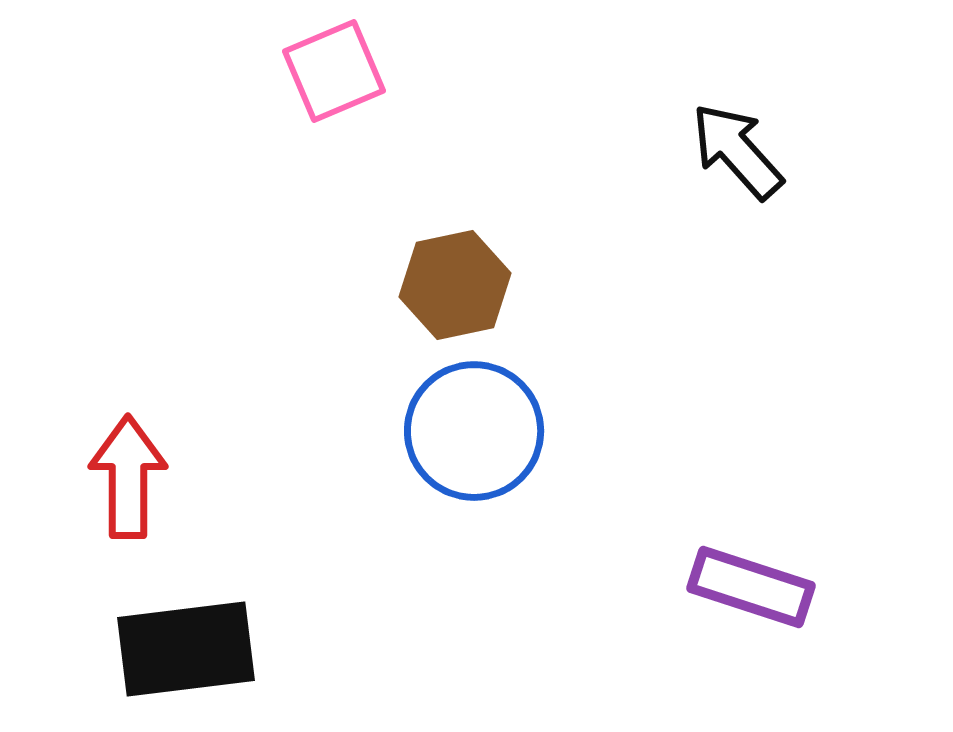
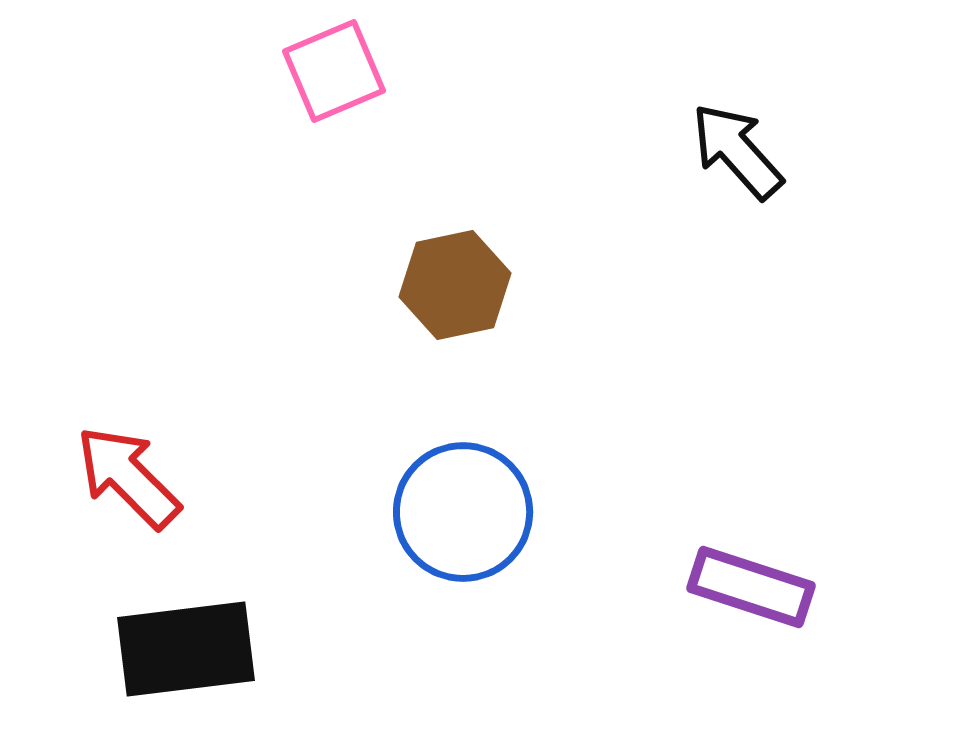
blue circle: moved 11 px left, 81 px down
red arrow: rotated 45 degrees counterclockwise
